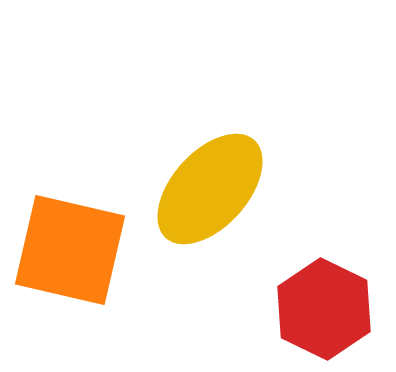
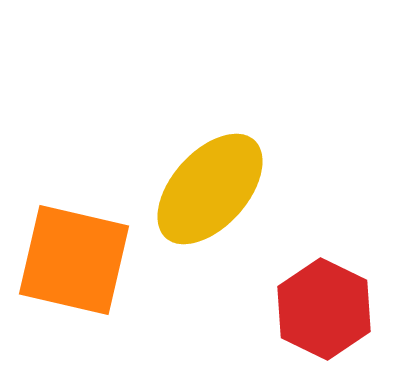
orange square: moved 4 px right, 10 px down
